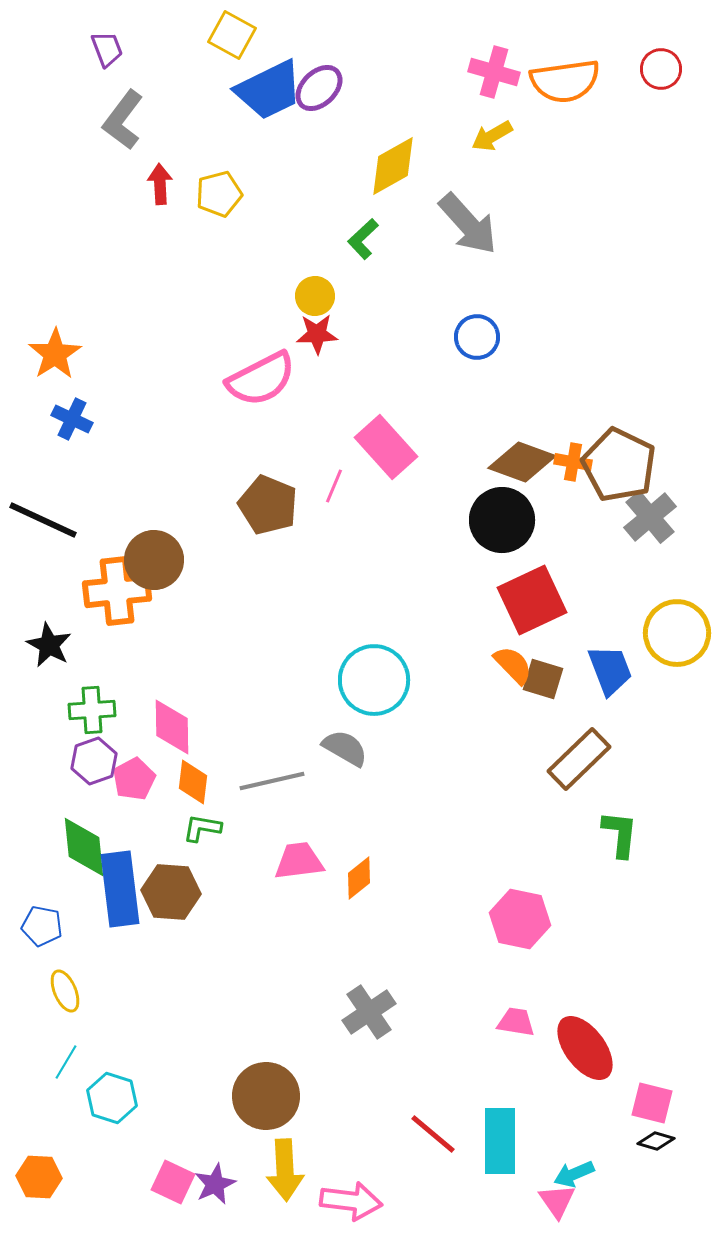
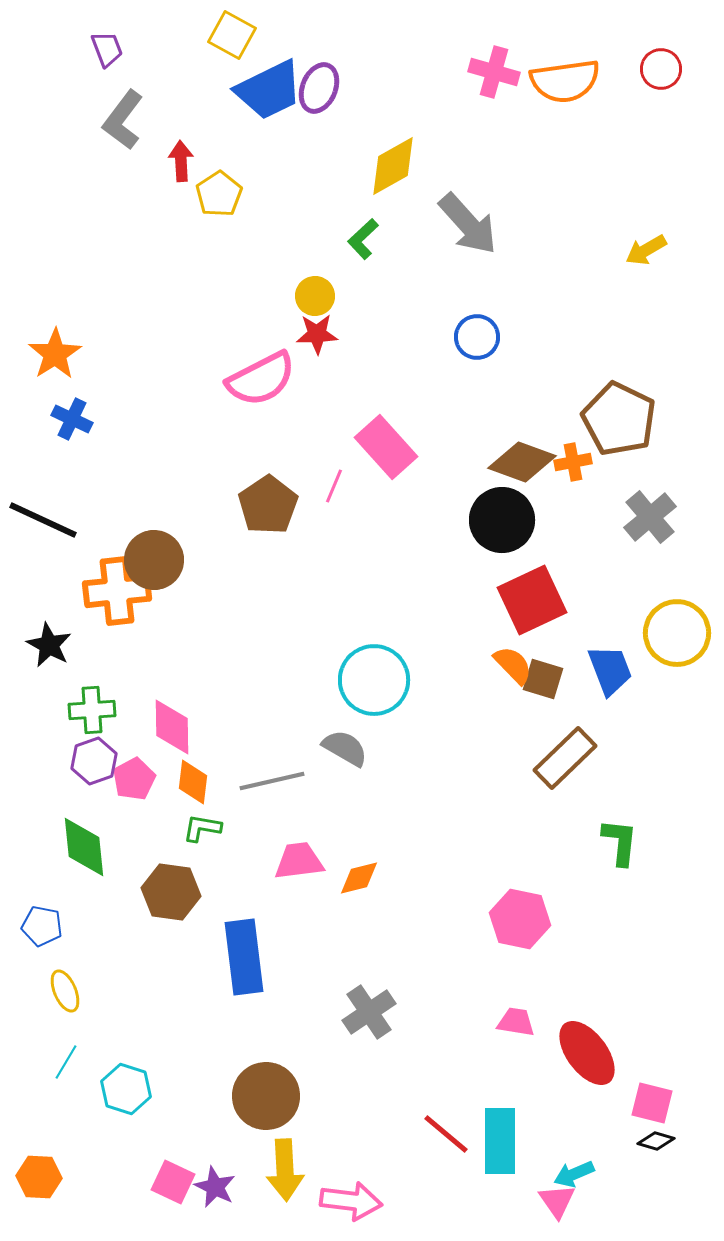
purple ellipse at (319, 88): rotated 24 degrees counterclockwise
yellow arrow at (492, 136): moved 154 px right, 114 px down
red arrow at (160, 184): moved 21 px right, 23 px up
yellow pentagon at (219, 194): rotated 18 degrees counterclockwise
orange cross at (573, 462): rotated 21 degrees counterclockwise
brown pentagon at (619, 465): moved 46 px up
brown pentagon at (268, 505): rotated 16 degrees clockwise
brown rectangle at (579, 759): moved 14 px left, 1 px up
green L-shape at (620, 834): moved 8 px down
orange diamond at (359, 878): rotated 24 degrees clockwise
blue rectangle at (120, 889): moved 124 px right, 68 px down
brown hexagon at (171, 892): rotated 4 degrees clockwise
red ellipse at (585, 1048): moved 2 px right, 5 px down
cyan hexagon at (112, 1098): moved 14 px right, 9 px up
red line at (433, 1134): moved 13 px right
purple star at (215, 1184): moved 3 px down; rotated 21 degrees counterclockwise
